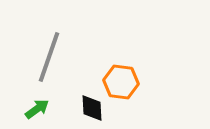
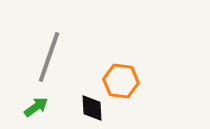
orange hexagon: moved 1 px up
green arrow: moved 1 px left, 2 px up
